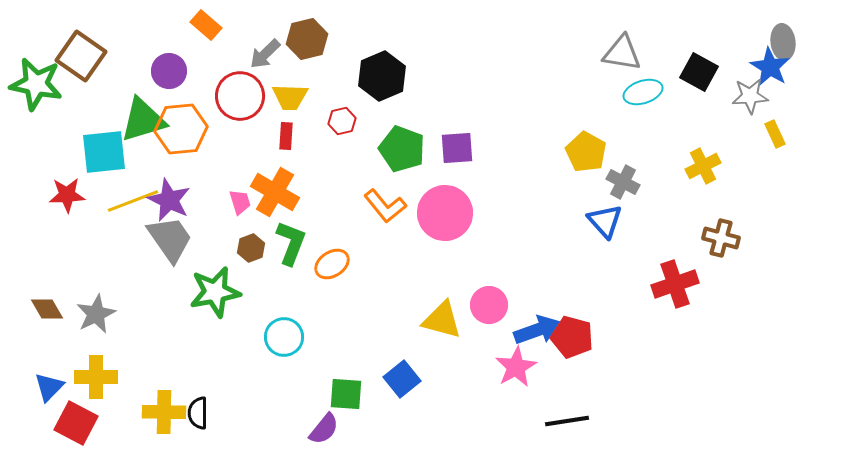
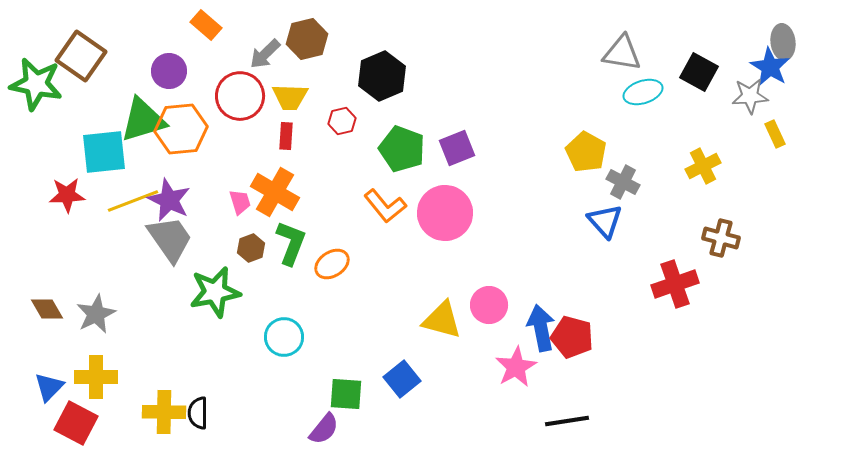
purple square at (457, 148): rotated 18 degrees counterclockwise
blue arrow at (537, 330): moved 4 px right, 2 px up; rotated 81 degrees counterclockwise
